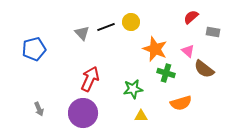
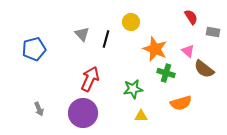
red semicircle: rotated 98 degrees clockwise
black line: moved 12 px down; rotated 54 degrees counterclockwise
gray triangle: moved 1 px down
